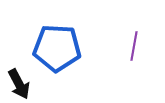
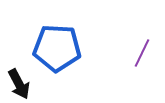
purple line: moved 8 px right, 7 px down; rotated 16 degrees clockwise
